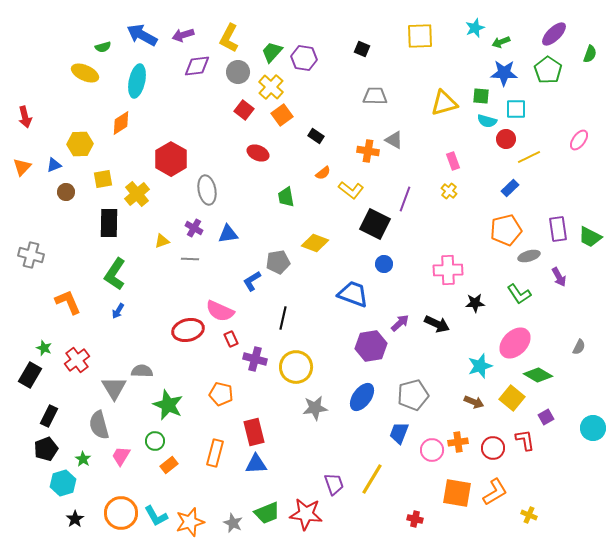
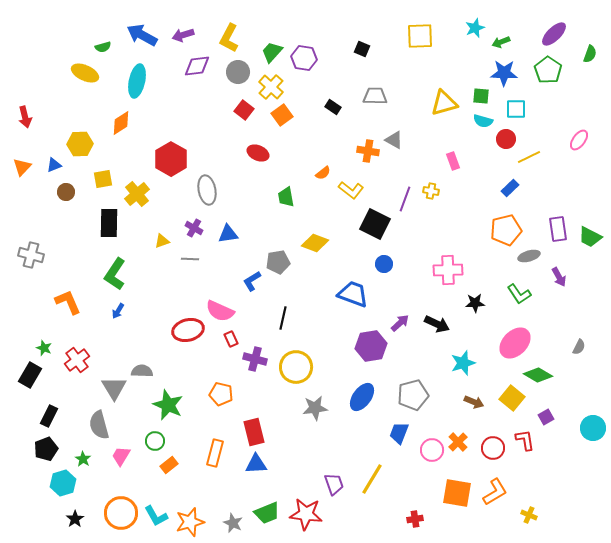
cyan semicircle at (487, 121): moved 4 px left
black rectangle at (316, 136): moved 17 px right, 29 px up
yellow cross at (449, 191): moved 18 px left; rotated 28 degrees counterclockwise
cyan star at (480, 366): moved 17 px left, 3 px up
orange cross at (458, 442): rotated 36 degrees counterclockwise
red cross at (415, 519): rotated 21 degrees counterclockwise
